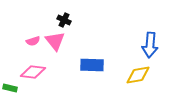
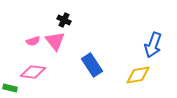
blue arrow: moved 3 px right; rotated 15 degrees clockwise
blue rectangle: rotated 55 degrees clockwise
